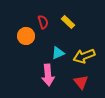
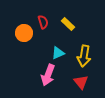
yellow rectangle: moved 2 px down
orange circle: moved 2 px left, 3 px up
yellow arrow: rotated 60 degrees counterclockwise
pink arrow: rotated 25 degrees clockwise
